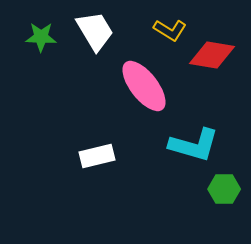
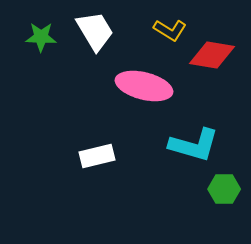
pink ellipse: rotated 38 degrees counterclockwise
